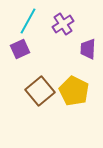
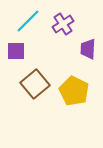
cyan line: rotated 16 degrees clockwise
purple square: moved 4 px left, 2 px down; rotated 24 degrees clockwise
brown square: moved 5 px left, 7 px up
